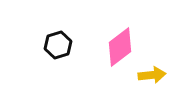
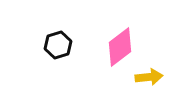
yellow arrow: moved 3 px left, 2 px down
